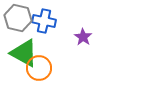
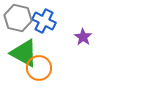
blue cross: rotated 15 degrees clockwise
